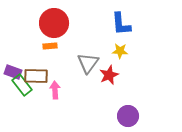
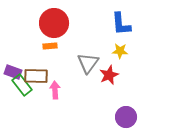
purple circle: moved 2 px left, 1 px down
